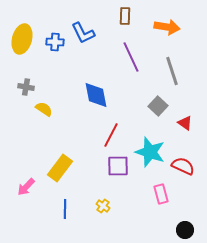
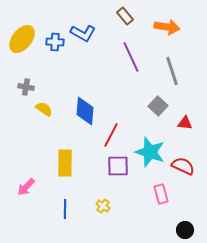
brown rectangle: rotated 42 degrees counterclockwise
blue L-shape: rotated 35 degrees counterclockwise
yellow ellipse: rotated 24 degrees clockwise
blue diamond: moved 11 px left, 16 px down; rotated 16 degrees clockwise
red triangle: rotated 28 degrees counterclockwise
yellow rectangle: moved 5 px right, 5 px up; rotated 36 degrees counterclockwise
